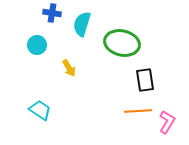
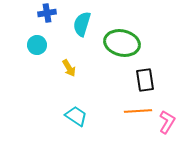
blue cross: moved 5 px left; rotated 18 degrees counterclockwise
cyan trapezoid: moved 36 px right, 6 px down
